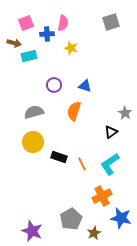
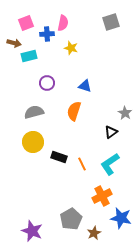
purple circle: moved 7 px left, 2 px up
